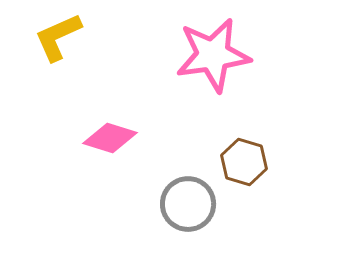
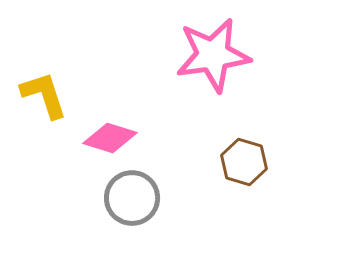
yellow L-shape: moved 14 px left, 58 px down; rotated 96 degrees clockwise
gray circle: moved 56 px left, 6 px up
